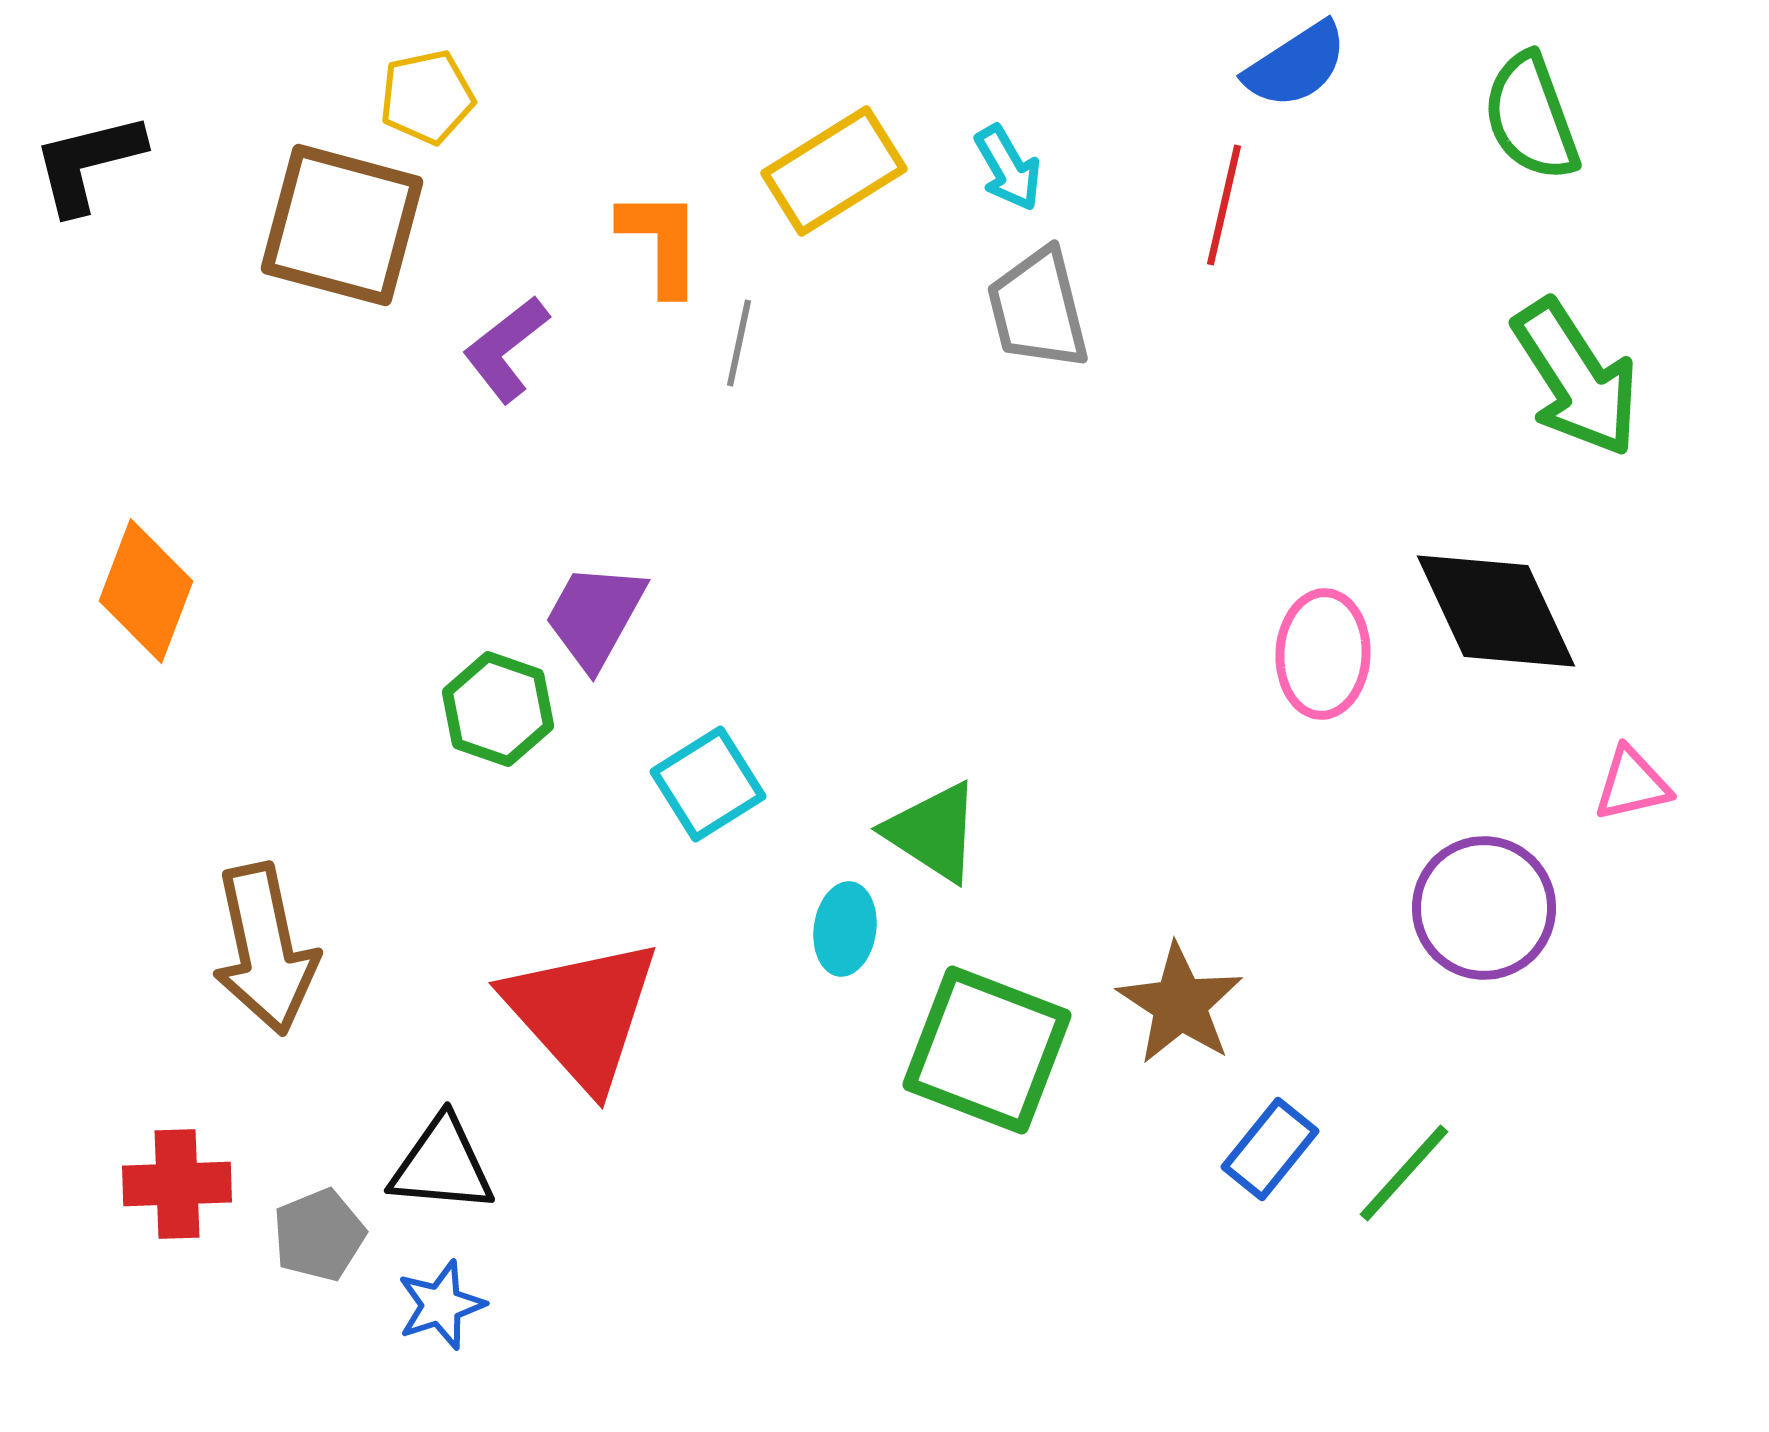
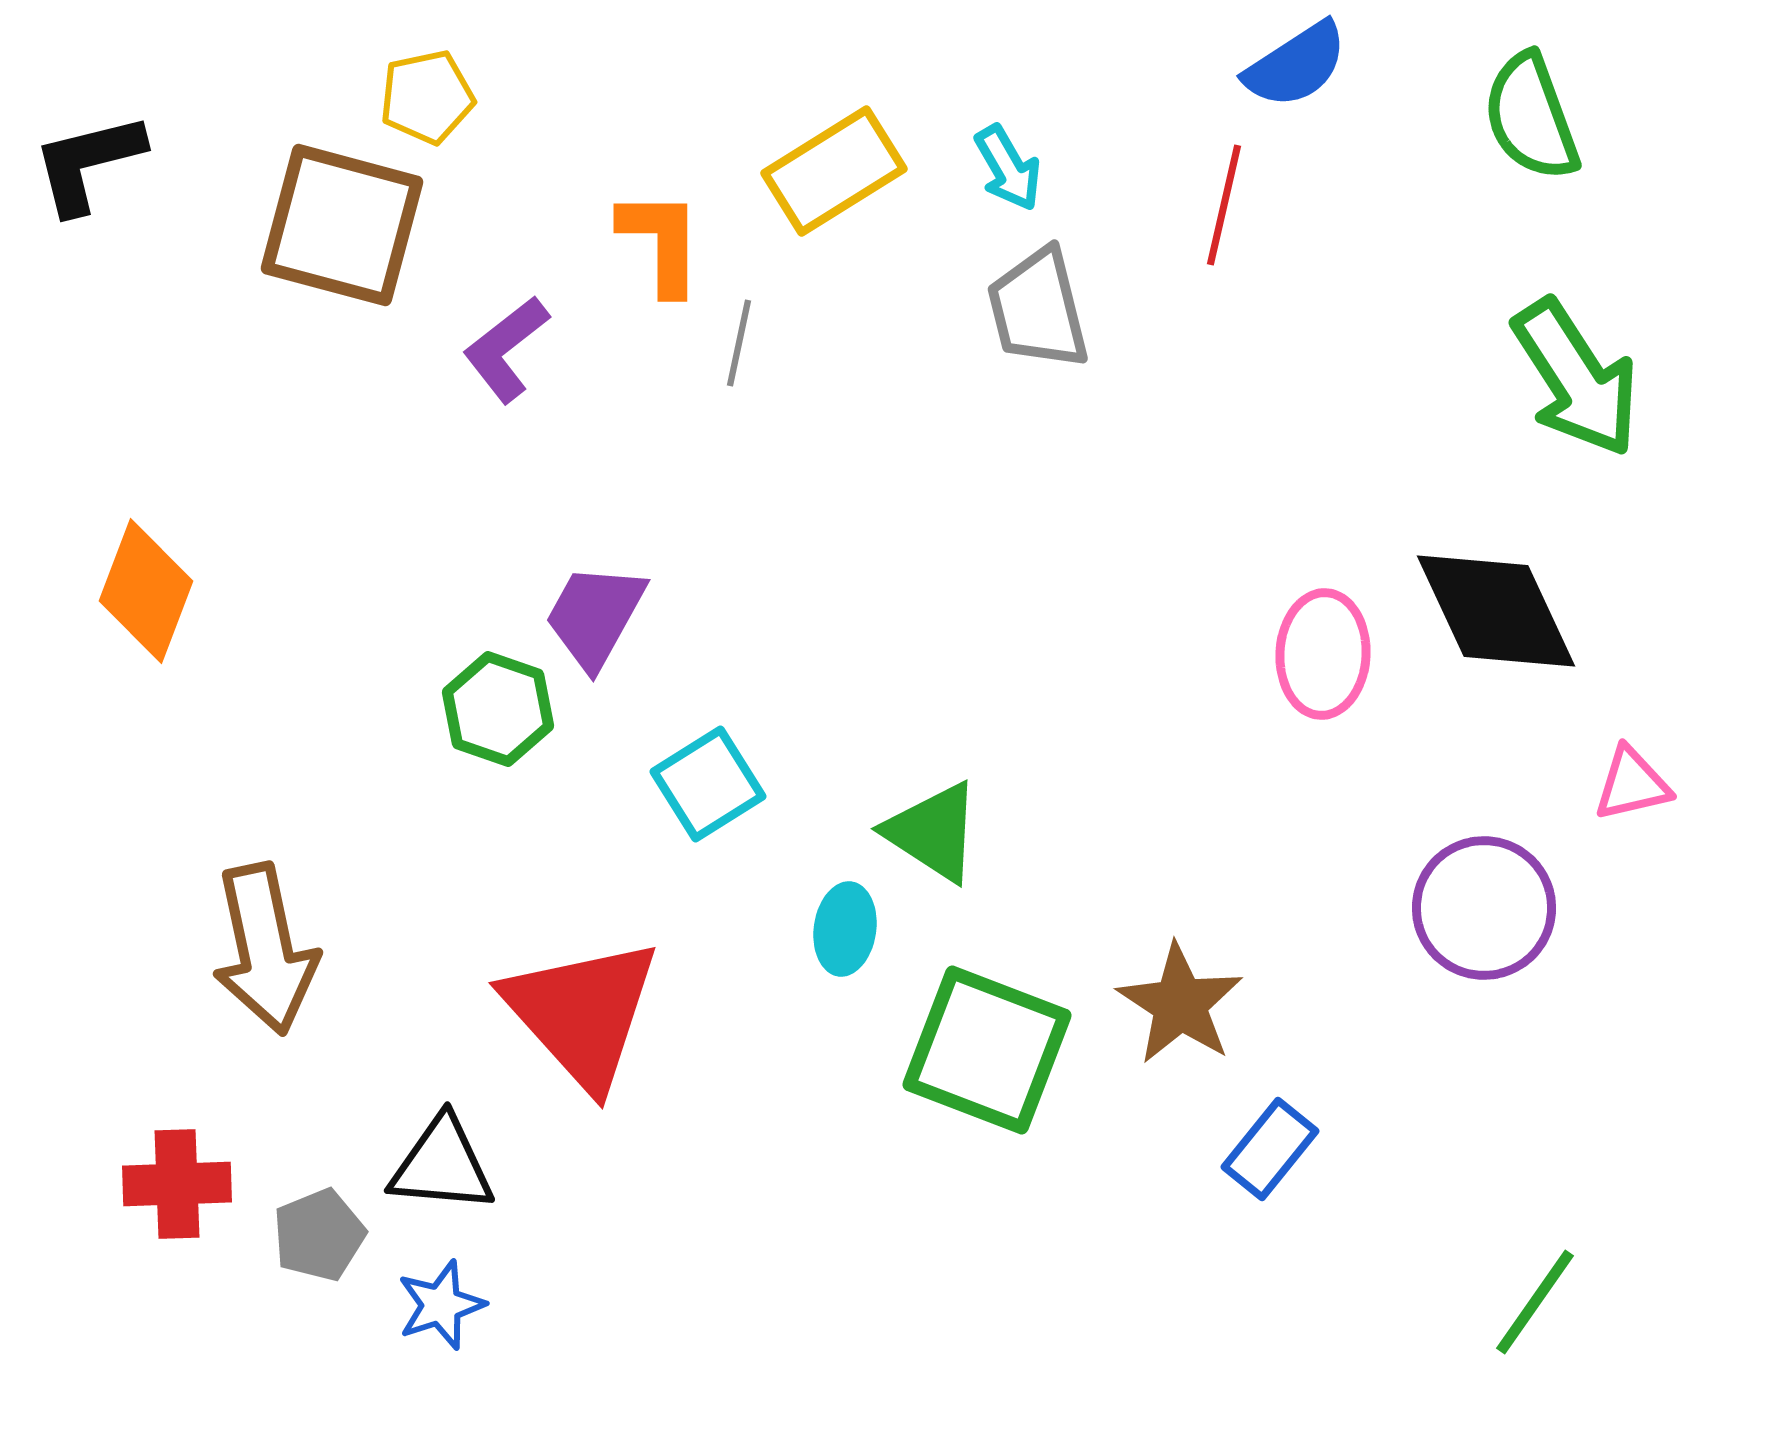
green line: moved 131 px right, 129 px down; rotated 7 degrees counterclockwise
